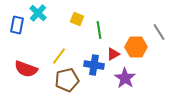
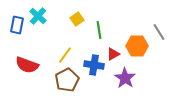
cyan cross: moved 3 px down
yellow square: rotated 32 degrees clockwise
orange hexagon: moved 1 px right, 1 px up
yellow line: moved 6 px right, 1 px up
red semicircle: moved 1 px right, 4 px up
brown pentagon: rotated 15 degrees counterclockwise
